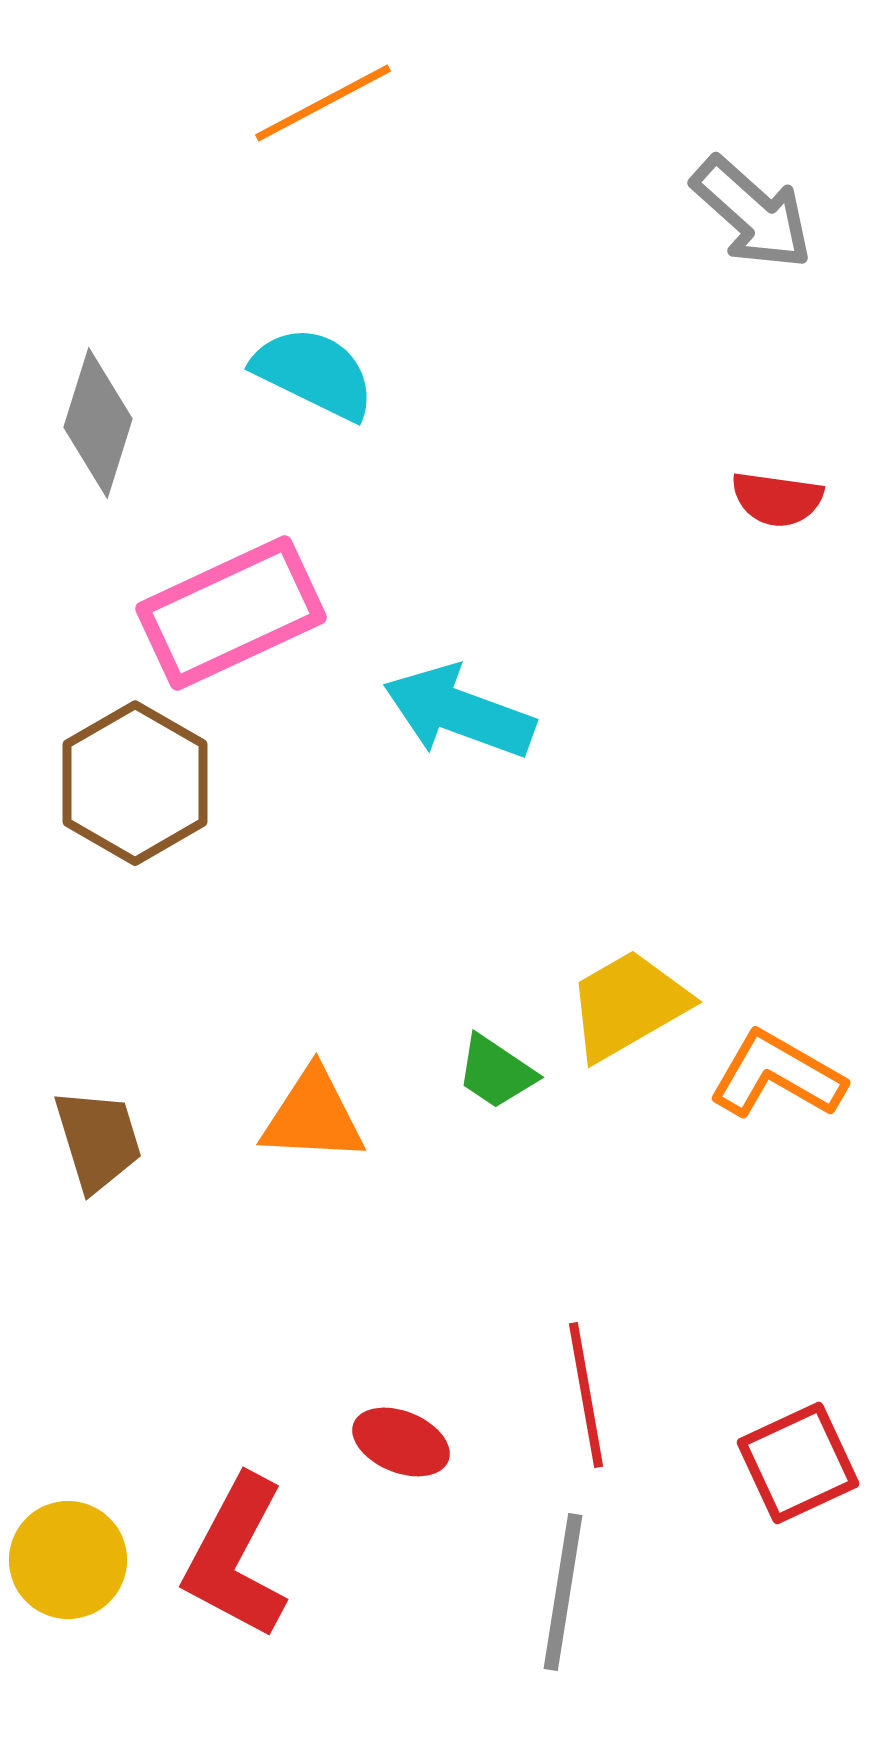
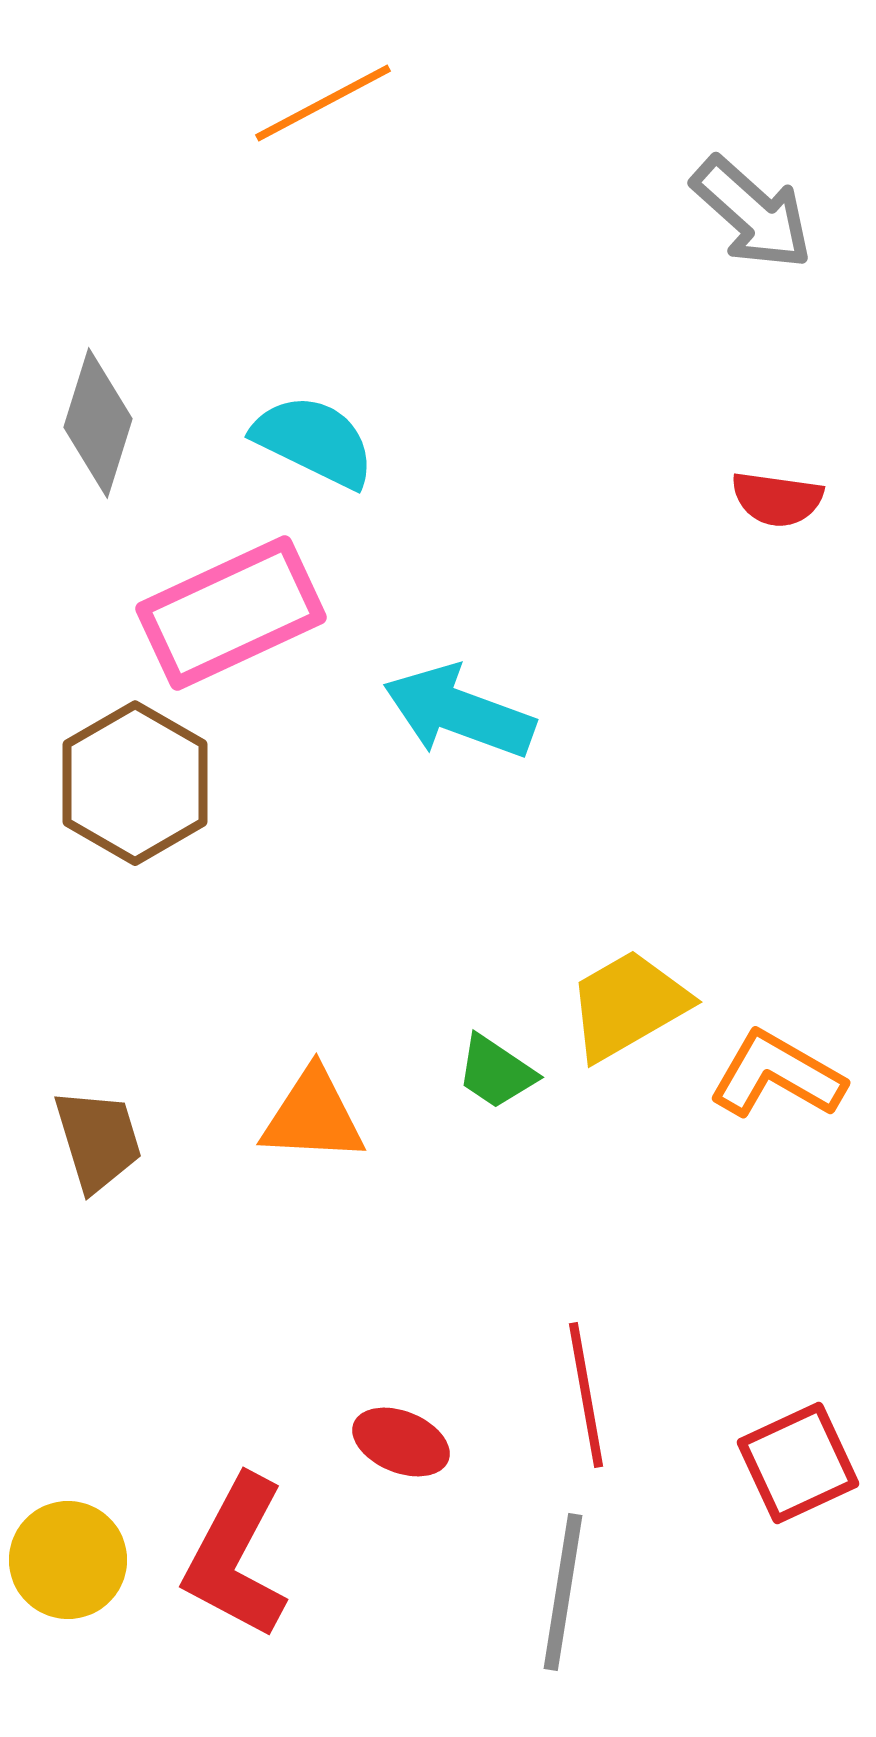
cyan semicircle: moved 68 px down
